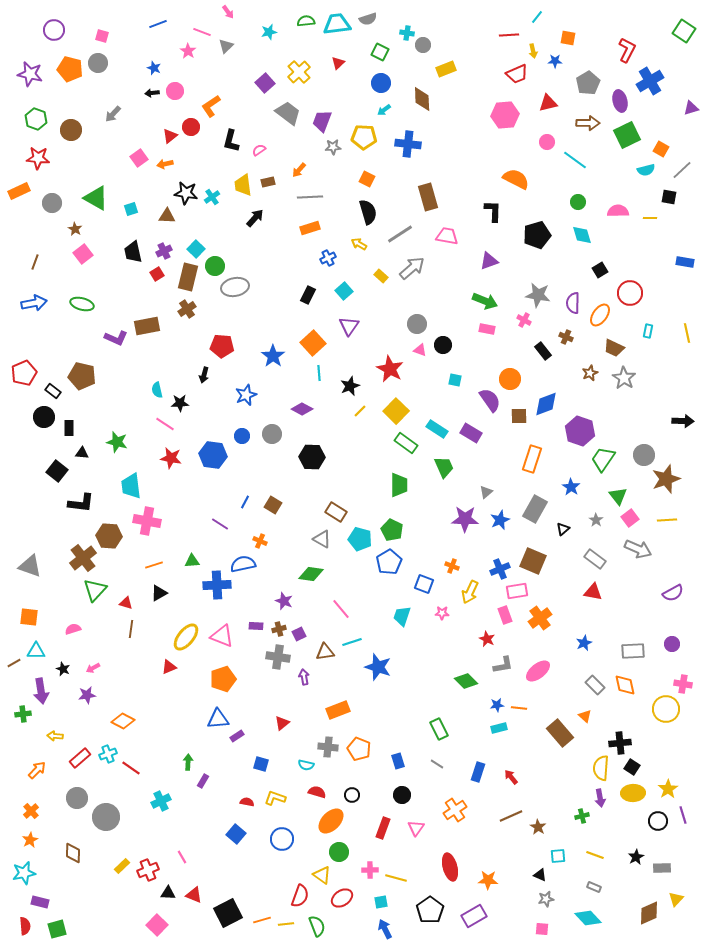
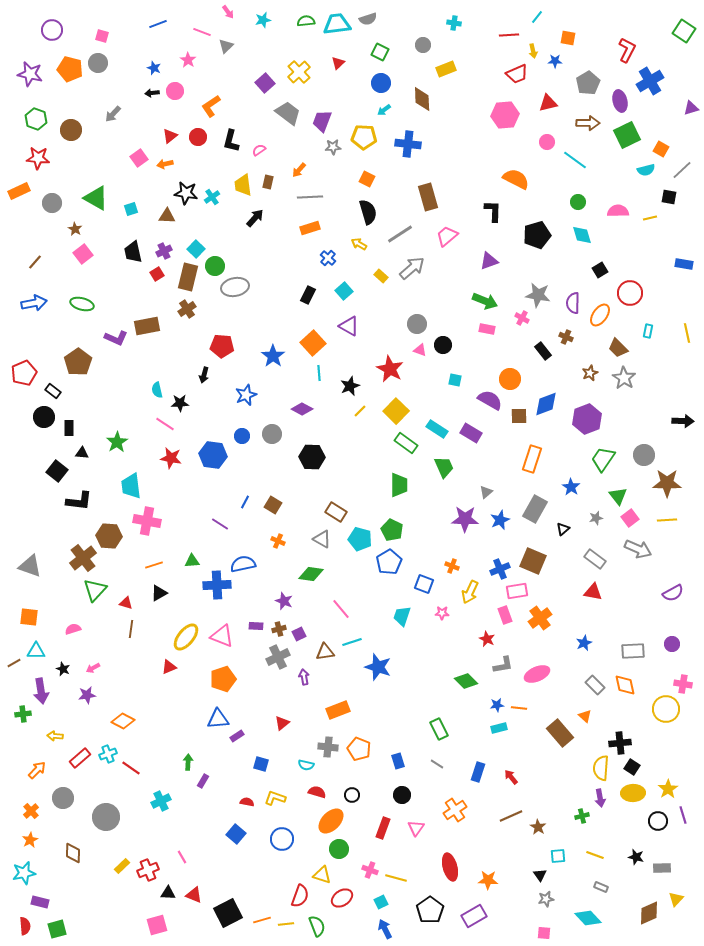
purple circle at (54, 30): moved 2 px left
cyan star at (269, 32): moved 6 px left, 12 px up
cyan cross at (407, 33): moved 47 px right, 10 px up
pink star at (188, 51): moved 9 px down
red circle at (191, 127): moved 7 px right, 10 px down
brown rectangle at (268, 182): rotated 64 degrees counterclockwise
yellow line at (650, 218): rotated 16 degrees counterclockwise
pink trapezoid at (447, 236): rotated 50 degrees counterclockwise
blue cross at (328, 258): rotated 21 degrees counterclockwise
brown line at (35, 262): rotated 21 degrees clockwise
blue rectangle at (685, 262): moved 1 px left, 2 px down
pink cross at (524, 320): moved 2 px left, 2 px up
purple triangle at (349, 326): rotated 35 degrees counterclockwise
brown trapezoid at (614, 348): moved 4 px right; rotated 20 degrees clockwise
brown pentagon at (82, 376): moved 4 px left, 14 px up; rotated 24 degrees clockwise
purple semicircle at (490, 400): rotated 25 degrees counterclockwise
purple hexagon at (580, 431): moved 7 px right, 12 px up; rotated 20 degrees clockwise
green star at (117, 442): rotated 25 degrees clockwise
brown star at (666, 479): moved 1 px right, 4 px down; rotated 20 degrees clockwise
black L-shape at (81, 503): moved 2 px left, 2 px up
gray star at (596, 520): moved 2 px up; rotated 24 degrees clockwise
orange cross at (260, 541): moved 18 px right
gray cross at (278, 657): rotated 35 degrees counterclockwise
pink ellipse at (538, 671): moved 1 px left, 3 px down; rotated 15 degrees clockwise
gray circle at (77, 798): moved 14 px left
green circle at (339, 852): moved 3 px up
black star at (636, 857): rotated 28 degrees counterclockwise
pink cross at (370, 870): rotated 21 degrees clockwise
yellow triangle at (322, 875): rotated 18 degrees counterclockwise
black triangle at (540, 875): rotated 32 degrees clockwise
gray rectangle at (594, 887): moved 7 px right
cyan square at (381, 902): rotated 16 degrees counterclockwise
pink square at (157, 925): rotated 30 degrees clockwise
pink square at (542, 929): moved 2 px right, 4 px down
